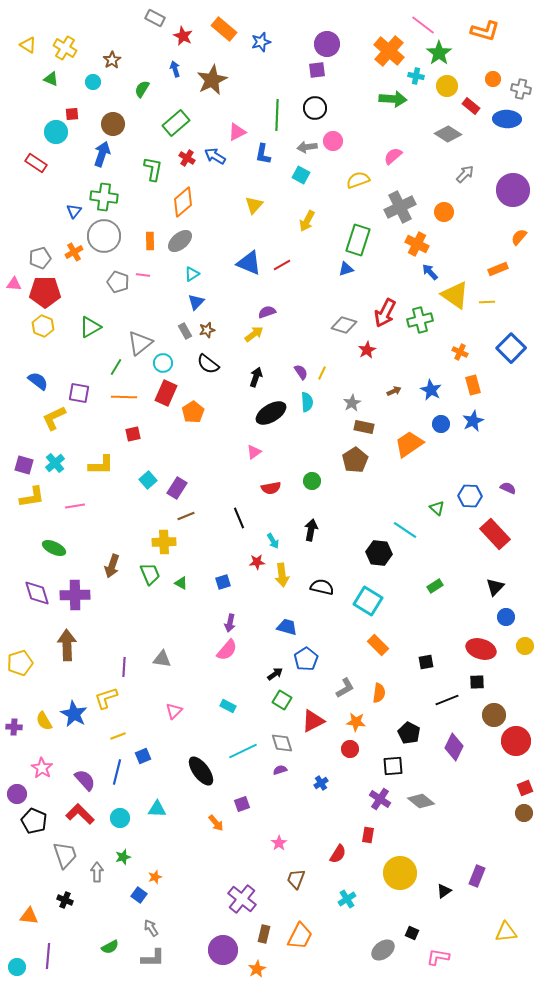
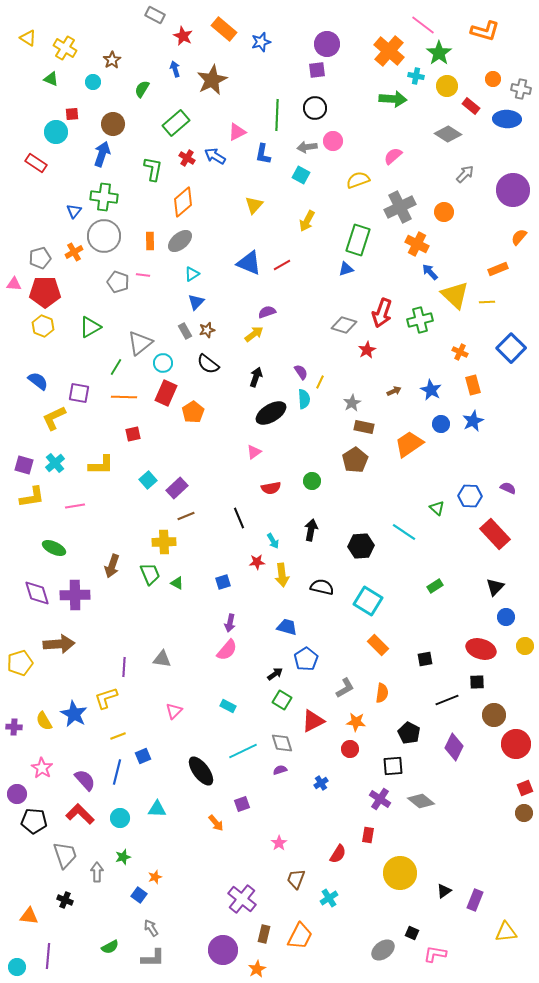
gray rectangle at (155, 18): moved 3 px up
yellow triangle at (28, 45): moved 7 px up
yellow triangle at (455, 295): rotated 8 degrees clockwise
red arrow at (385, 313): moved 3 px left; rotated 8 degrees counterclockwise
yellow line at (322, 373): moved 2 px left, 9 px down
cyan semicircle at (307, 402): moved 3 px left, 3 px up
purple rectangle at (177, 488): rotated 15 degrees clockwise
cyan line at (405, 530): moved 1 px left, 2 px down
black hexagon at (379, 553): moved 18 px left, 7 px up; rotated 10 degrees counterclockwise
green triangle at (181, 583): moved 4 px left
brown arrow at (67, 645): moved 8 px left, 1 px up; rotated 88 degrees clockwise
black square at (426, 662): moved 1 px left, 3 px up
orange semicircle at (379, 693): moved 3 px right
red circle at (516, 741): moved 3 px down
black pentagon at (34, 821): rotated 20 degrees counterclockwise
purple rectangle at (477, 876): moved 2 px left, 24 px down
cyan cross at (347, 899): moved 18 px left, 1 px up
pink L-shape at (438, 957): moved 3 px left, 3 px up
